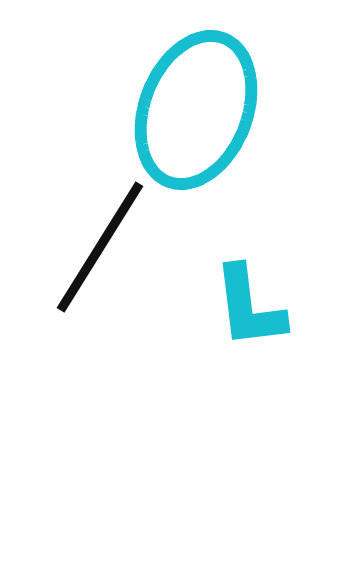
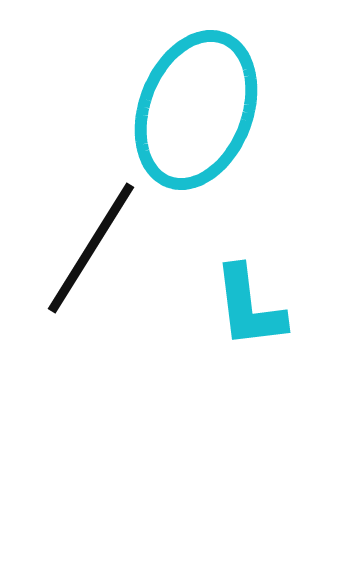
black line: moved 9 px left, 1 px down
